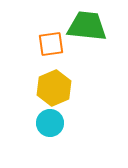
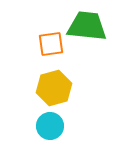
yellow hexagon: rotated 8 degrees clockwise
cyan circle: moved 3 px down
